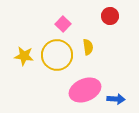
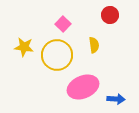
red circle: moved 1 px up
yellow semicircle: moved 6 px right, 2 px up
yellow star: moved 9 px up
pink ellipse: moved 2 px left, 3 px up
